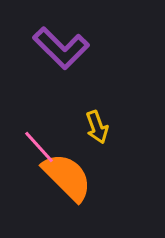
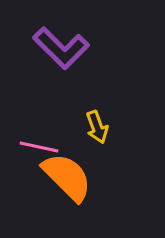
pink line: rotated 36 degrees counterclockwise
